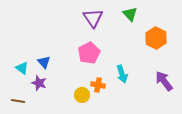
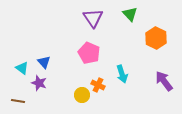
pink pentagon: rotated 20 degrees counterclockwise
orange cross: rotated 16 degrees clockwise
